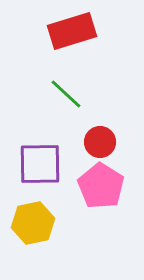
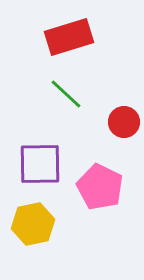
red rectangle: moved 3 px left, 6 px down
red circle: moved 24 px right, 20 px up
pink pentagon: moved 1 px left, 1 px down; rotated 6 degrees counterclockwise
yellow hexagon: moved 1 px down
